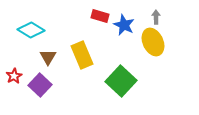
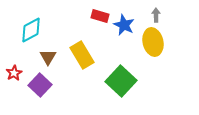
gray arrow: moved 2 px up
cyan diamond: rotated 60 degrees counterclockwise
yellow ellipse: rotated 12 degrees clockwise
yellow rectangle: rotated 8 degrees counterclockwise
red star: moved 3 px up
